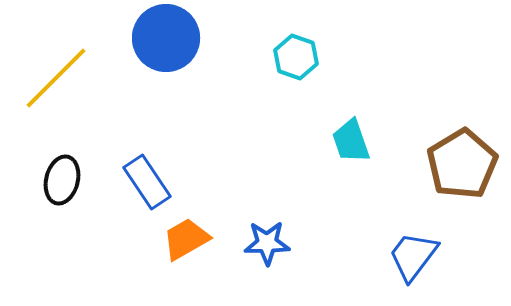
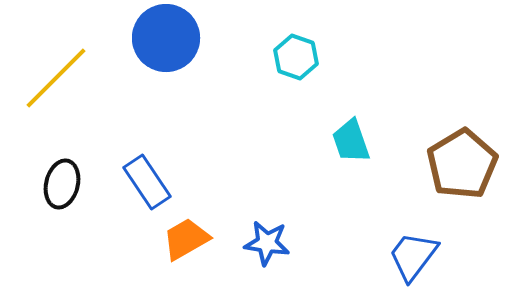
black ellipse: moved 4 px down
blue star: rotated 9 degrees clockwise
